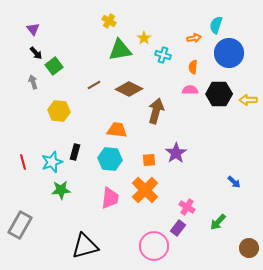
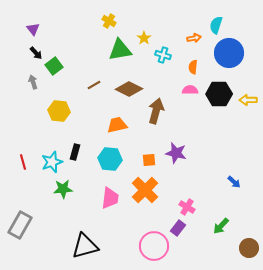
orange trapezoid: moved 5 px up; rotated 20 degrees counterclockwise
purple star: rotated 25 degrees counterclockwise
green star: moved 2 px right, 1 px up
green arrow: moved 3 px right, 4 px down
